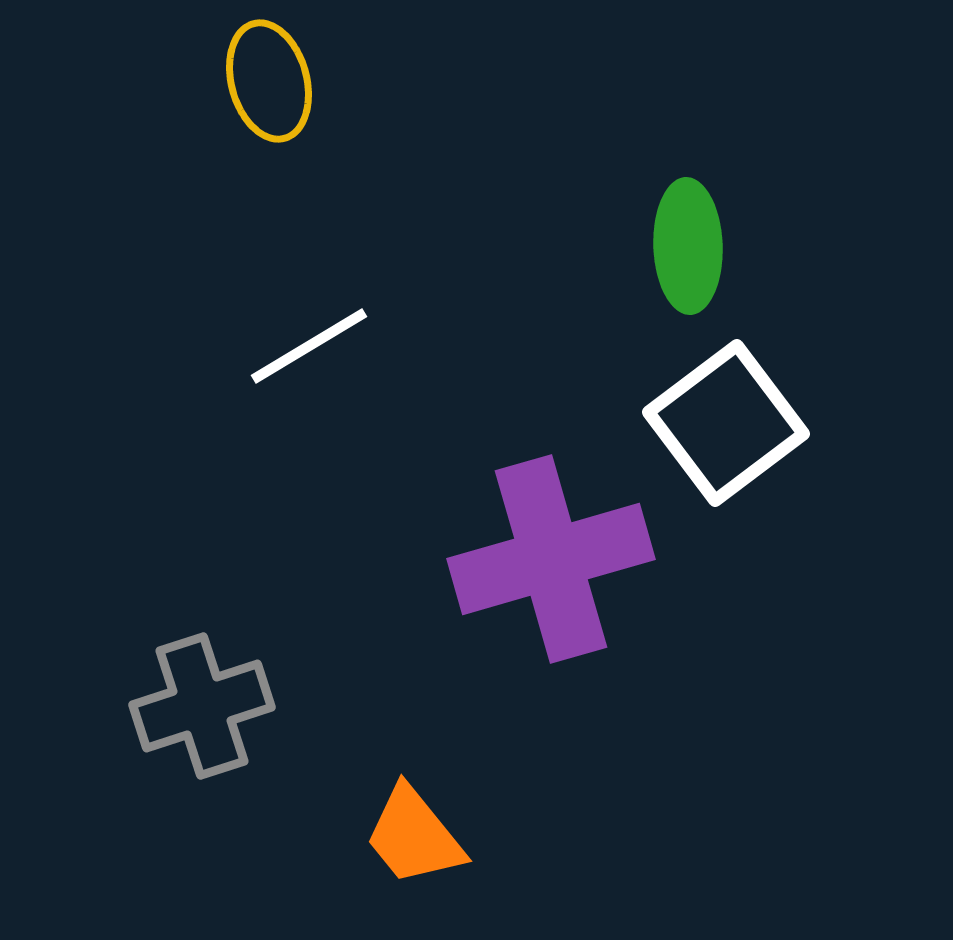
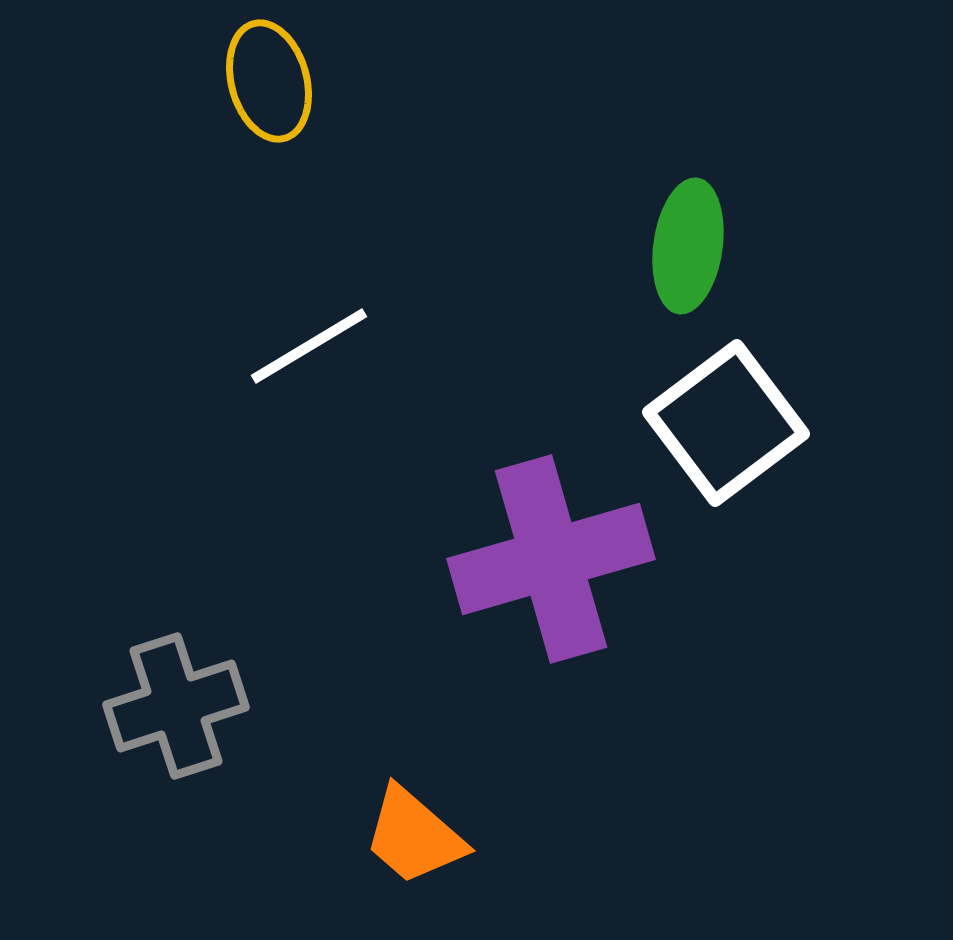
green ellipse: rotated 10 degrees clockwise
gray cross: moved 26 px left
orange trapezoid: rotated 10 degrees counterclockwise
